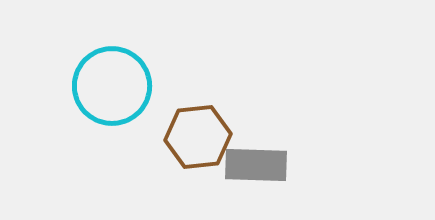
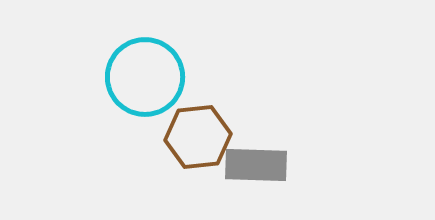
cyan circle: moved 33 px right, 9 px up
